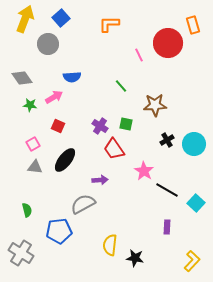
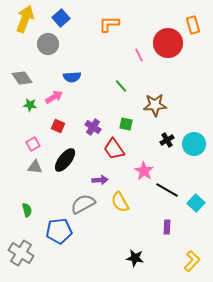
purple cross: moved 7 px left, 1 px down
yellow semicircle: moved 10 px right, 43 px up; rotated 35 degrees counterclockwise
